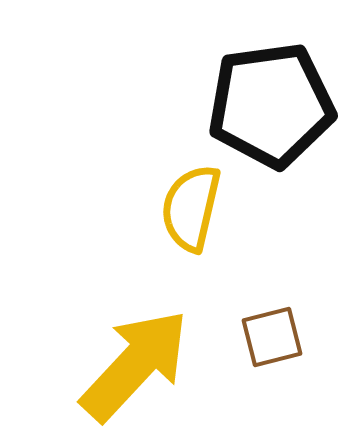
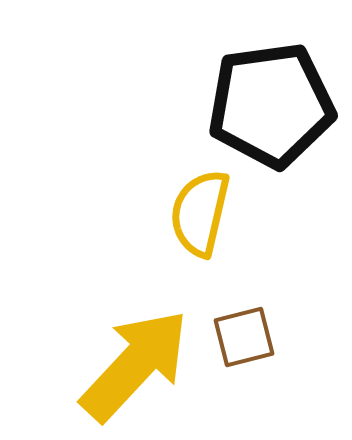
yellow semicircle: moved 9 px right, 5 px down
brown square: moved 28 px left
